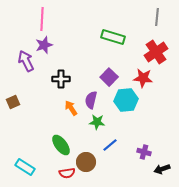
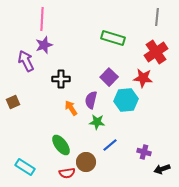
green rectangle: moved 1 px down
